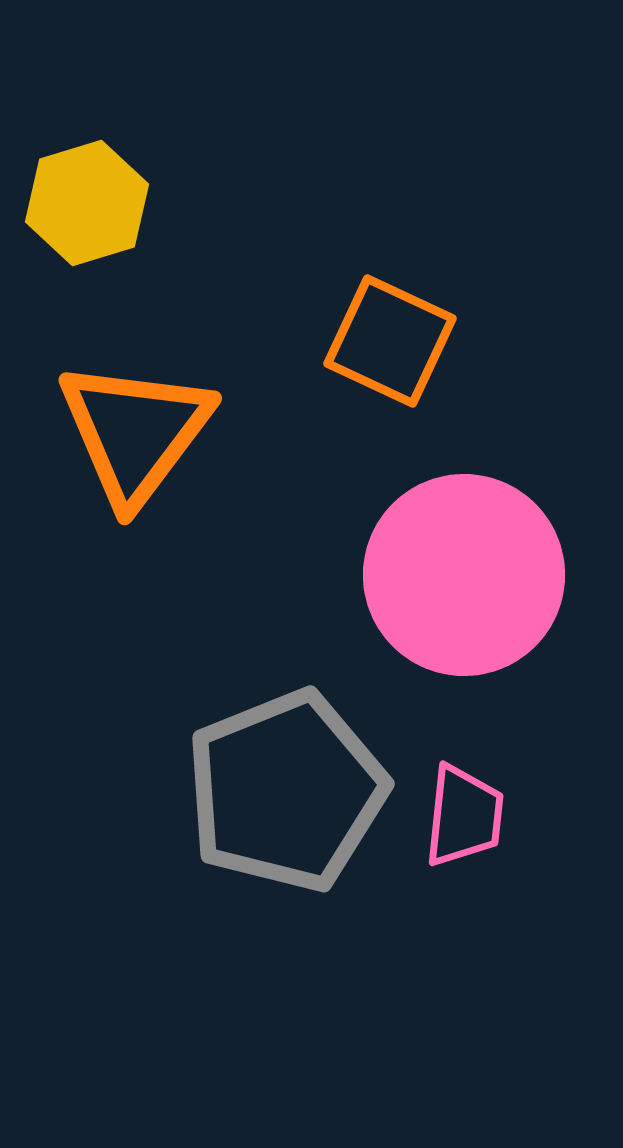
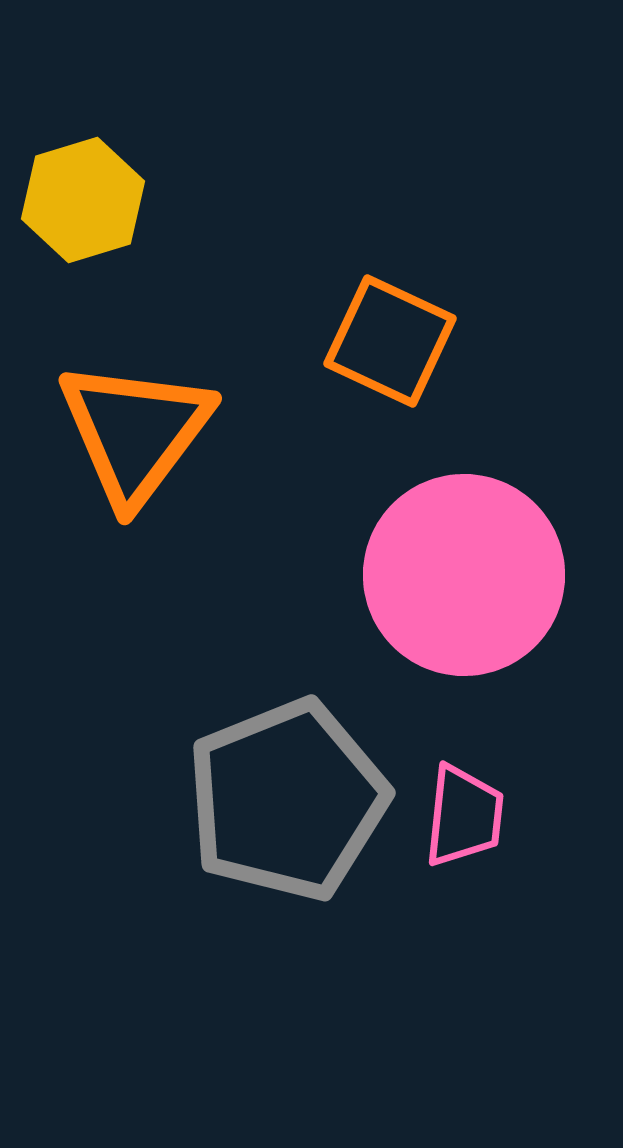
yellow hexagon: moved 4 px left, 3 px up
gray pentagon: moved 1 px right, 9 px down
